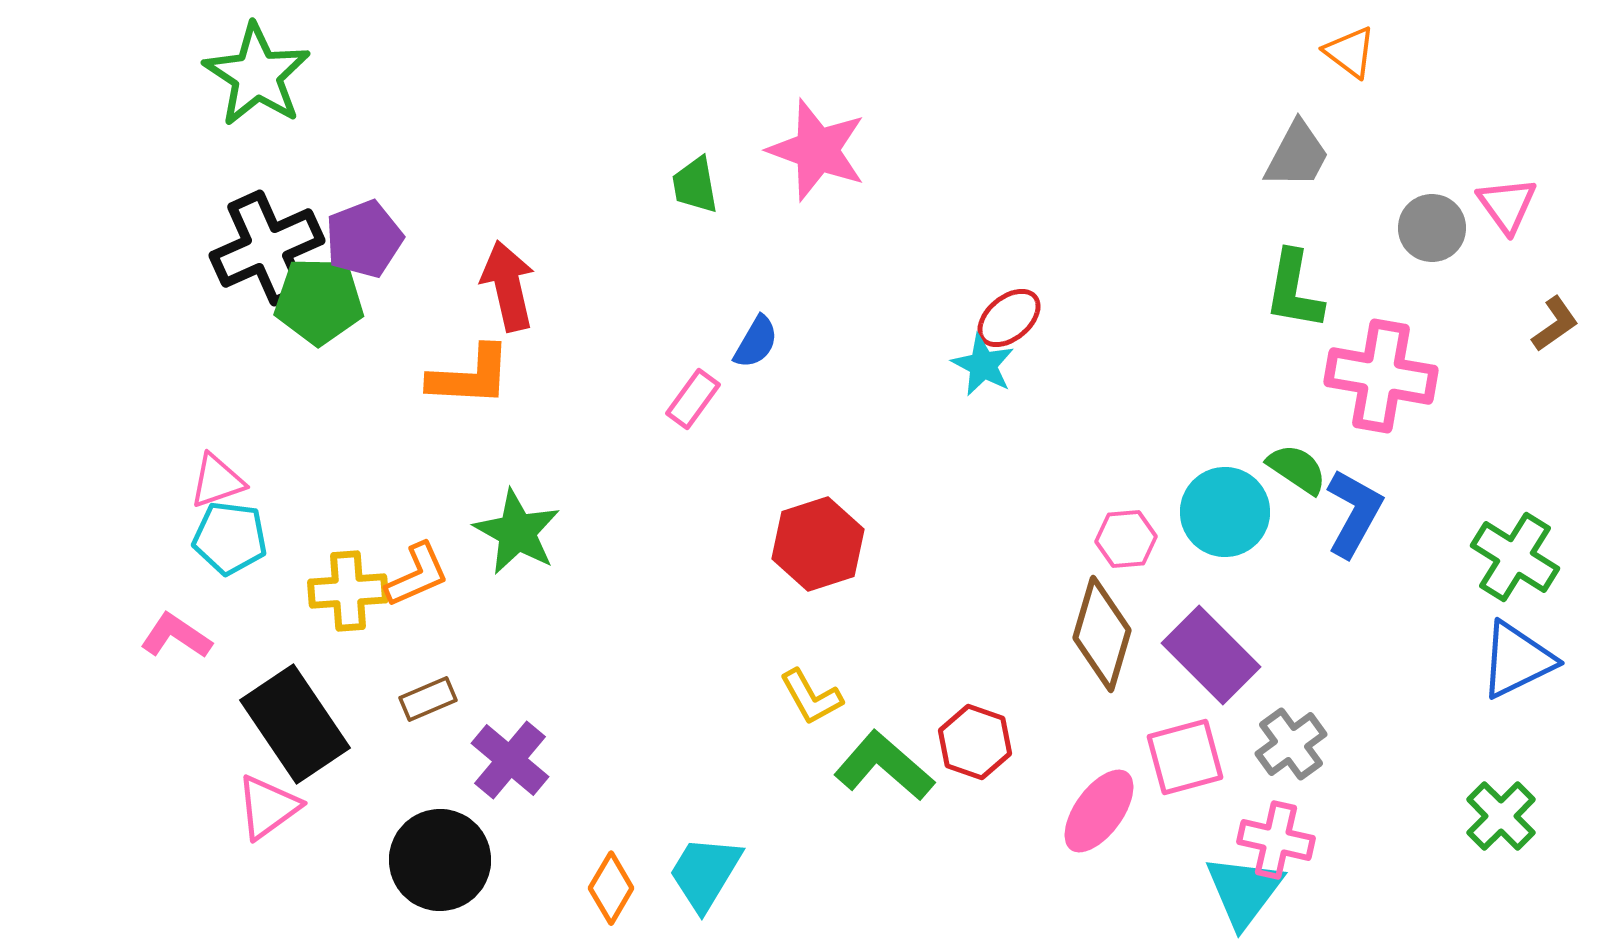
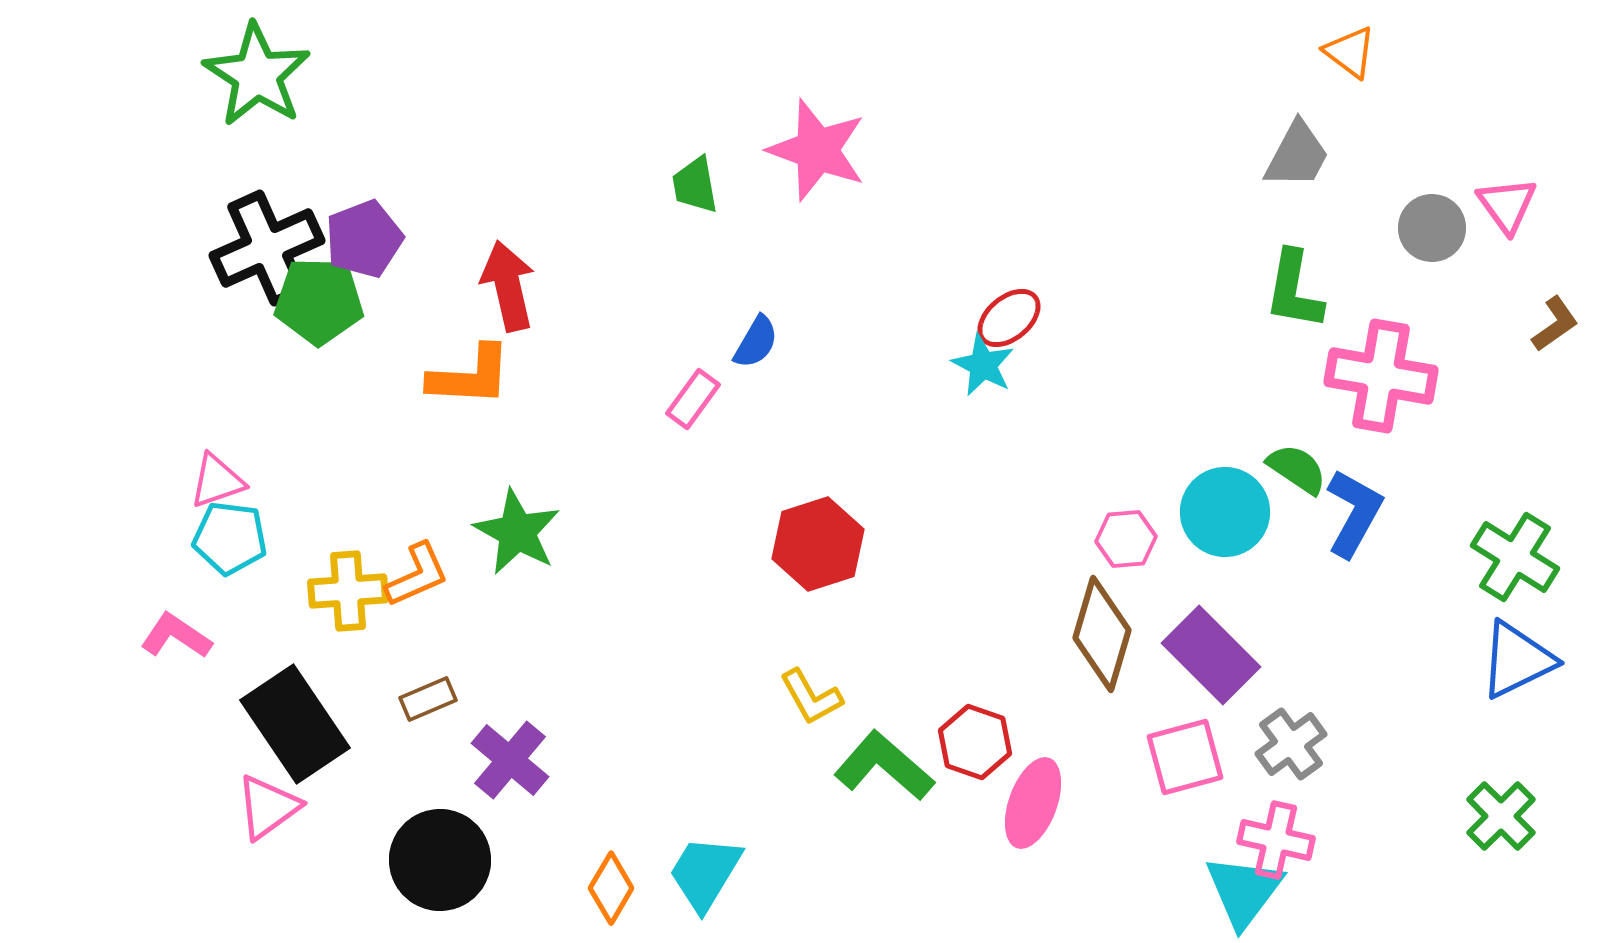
pink ellipse at (1099, 811): moved 66 px left, 8 px up; rotated 16 degrees counterclockwise
